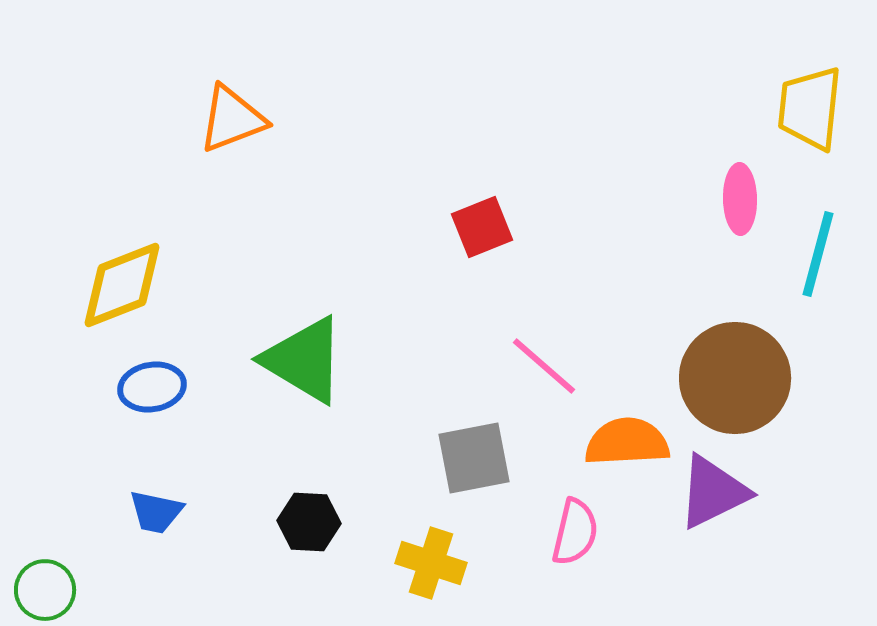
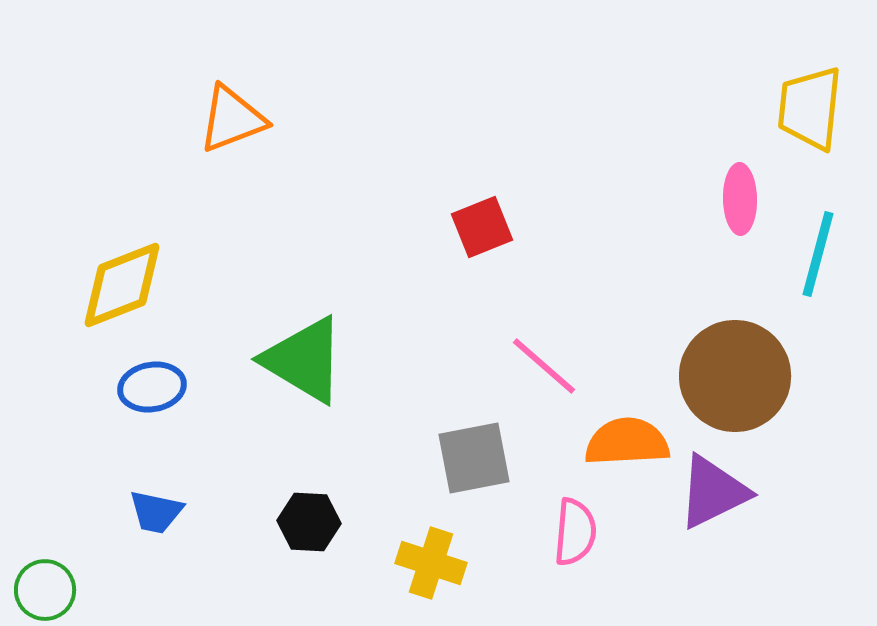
brown circle: moved 2 px up
pink semicircle: rotated 8 degrees counterclockwise
